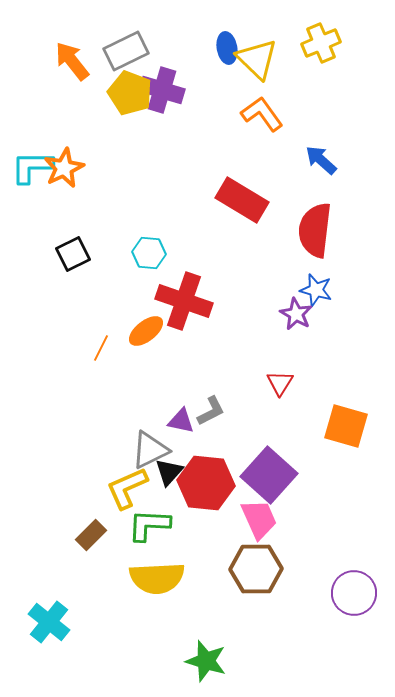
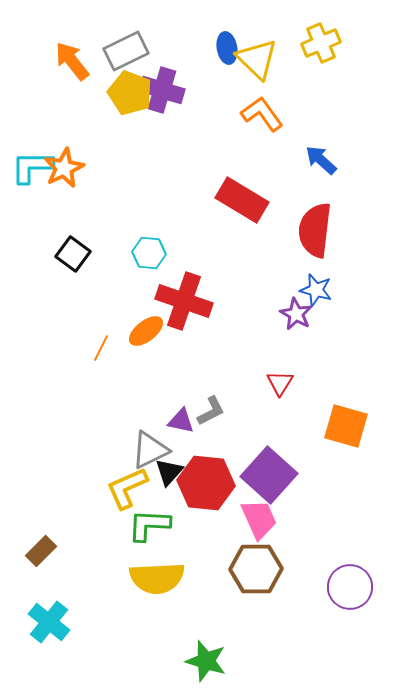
black square: rotated 28 degrees counterclockwise
brown rectangle: moved 50 px left, 16 px down
purple circle: moved 4 px left, 6 px up
